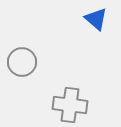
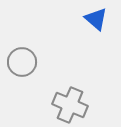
gray cross: rotated 16 degrees clockwise
